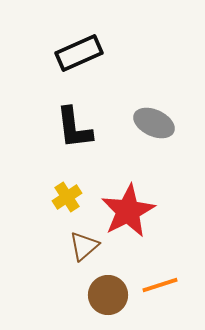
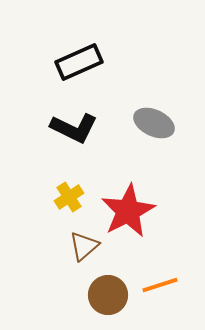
black rectangle: moved 9 px down
black L-shape: rotated 57 degrees counterclockwise
yellow cross: moved 2 px right
